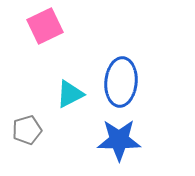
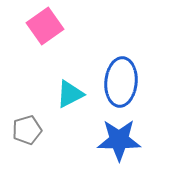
pink square: rotated 9 degrees counterclockwise
